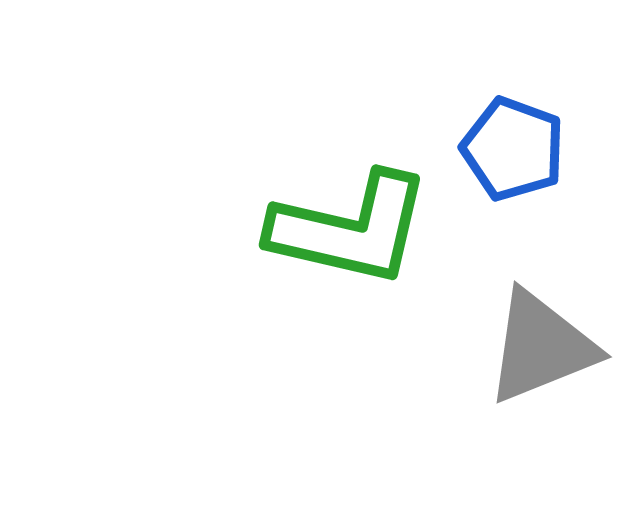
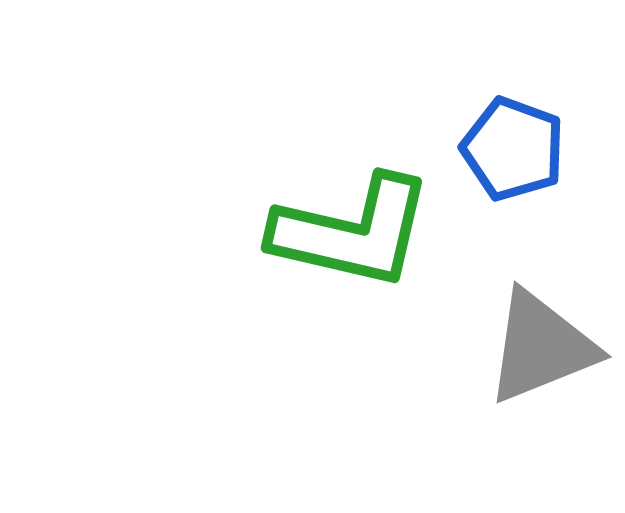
green L-shape: moved 2 px right, 3 px down
